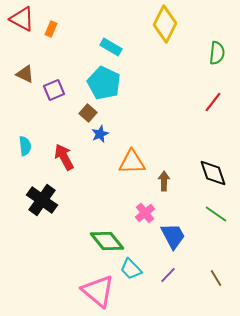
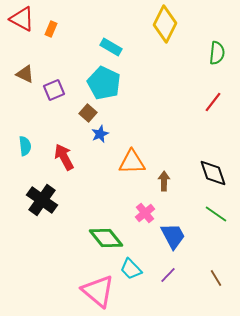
green diamond: moved 1 px left, 3 px up
